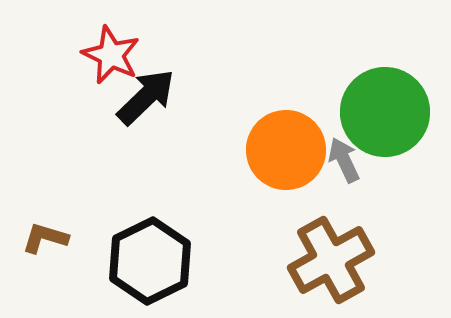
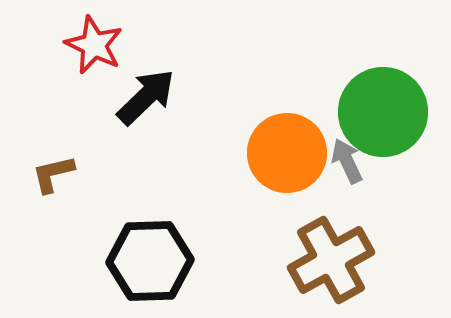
red star: moved 17 px left, 10 px up
green circle: moved 2 px left
orange circle: moved 1 px right, 3 px down
gray arrow: moved 3 px right, 1 px down
brown L-shape: moved 8 px right, 64 px up; rotated 30 degrees counterclockwise
black hexagon: rotated 24 degrees clockwise
